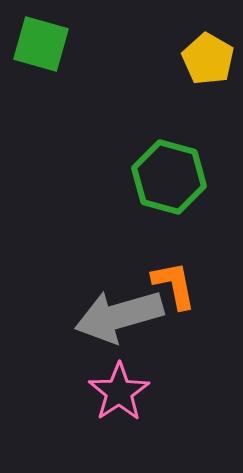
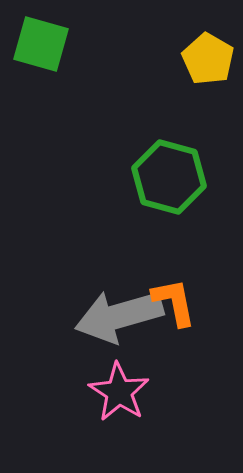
orange L-shape: moved 17 px down
pink star: rotated 6 degrees counterclockwise
